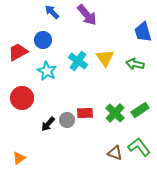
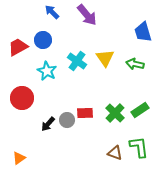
red trapezoid: moved 5 px up
cyan cross: moved 1 px left
green L-shape: rotated 30 degrees clockwise
